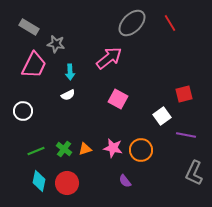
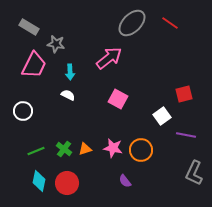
red line: rotated 24 degrees counterclockwise
white semicircle: rotated 128 degrees counterclockwise
